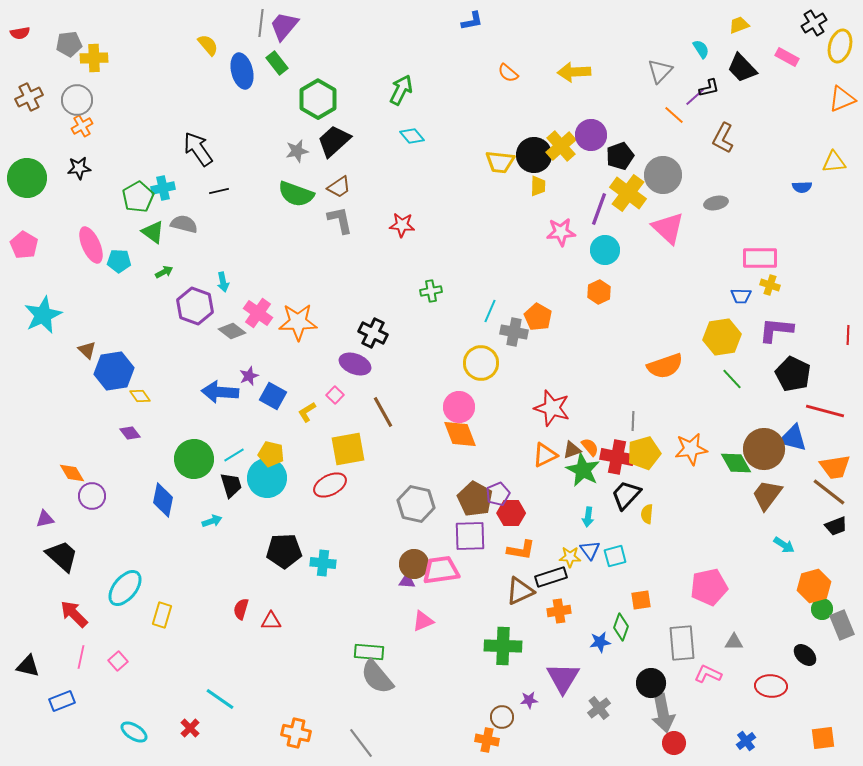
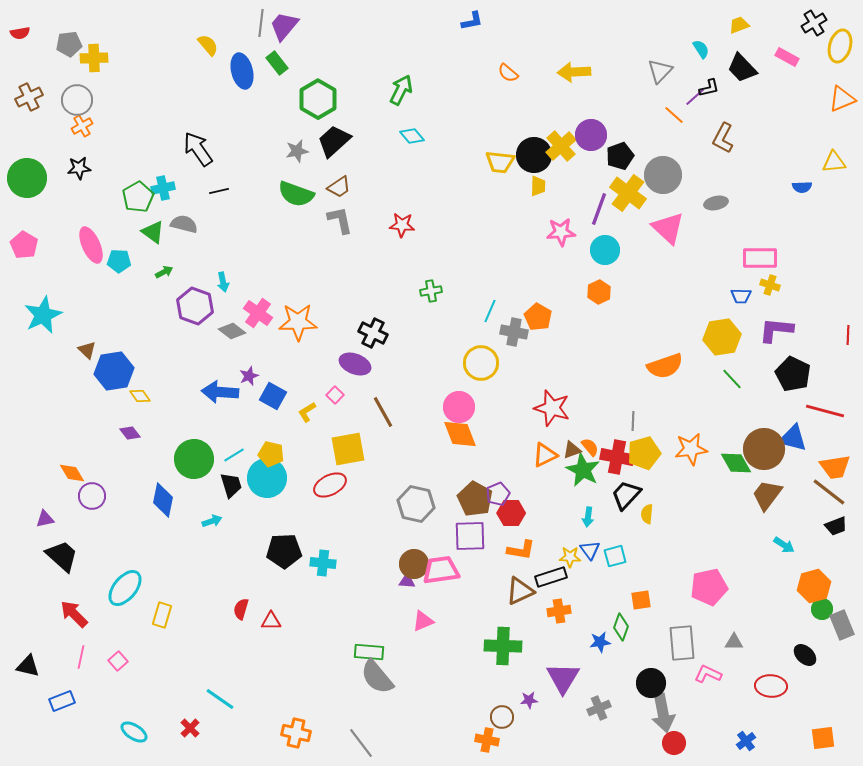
gray cross at (599, 708): rotated 15 degrees clockwise
